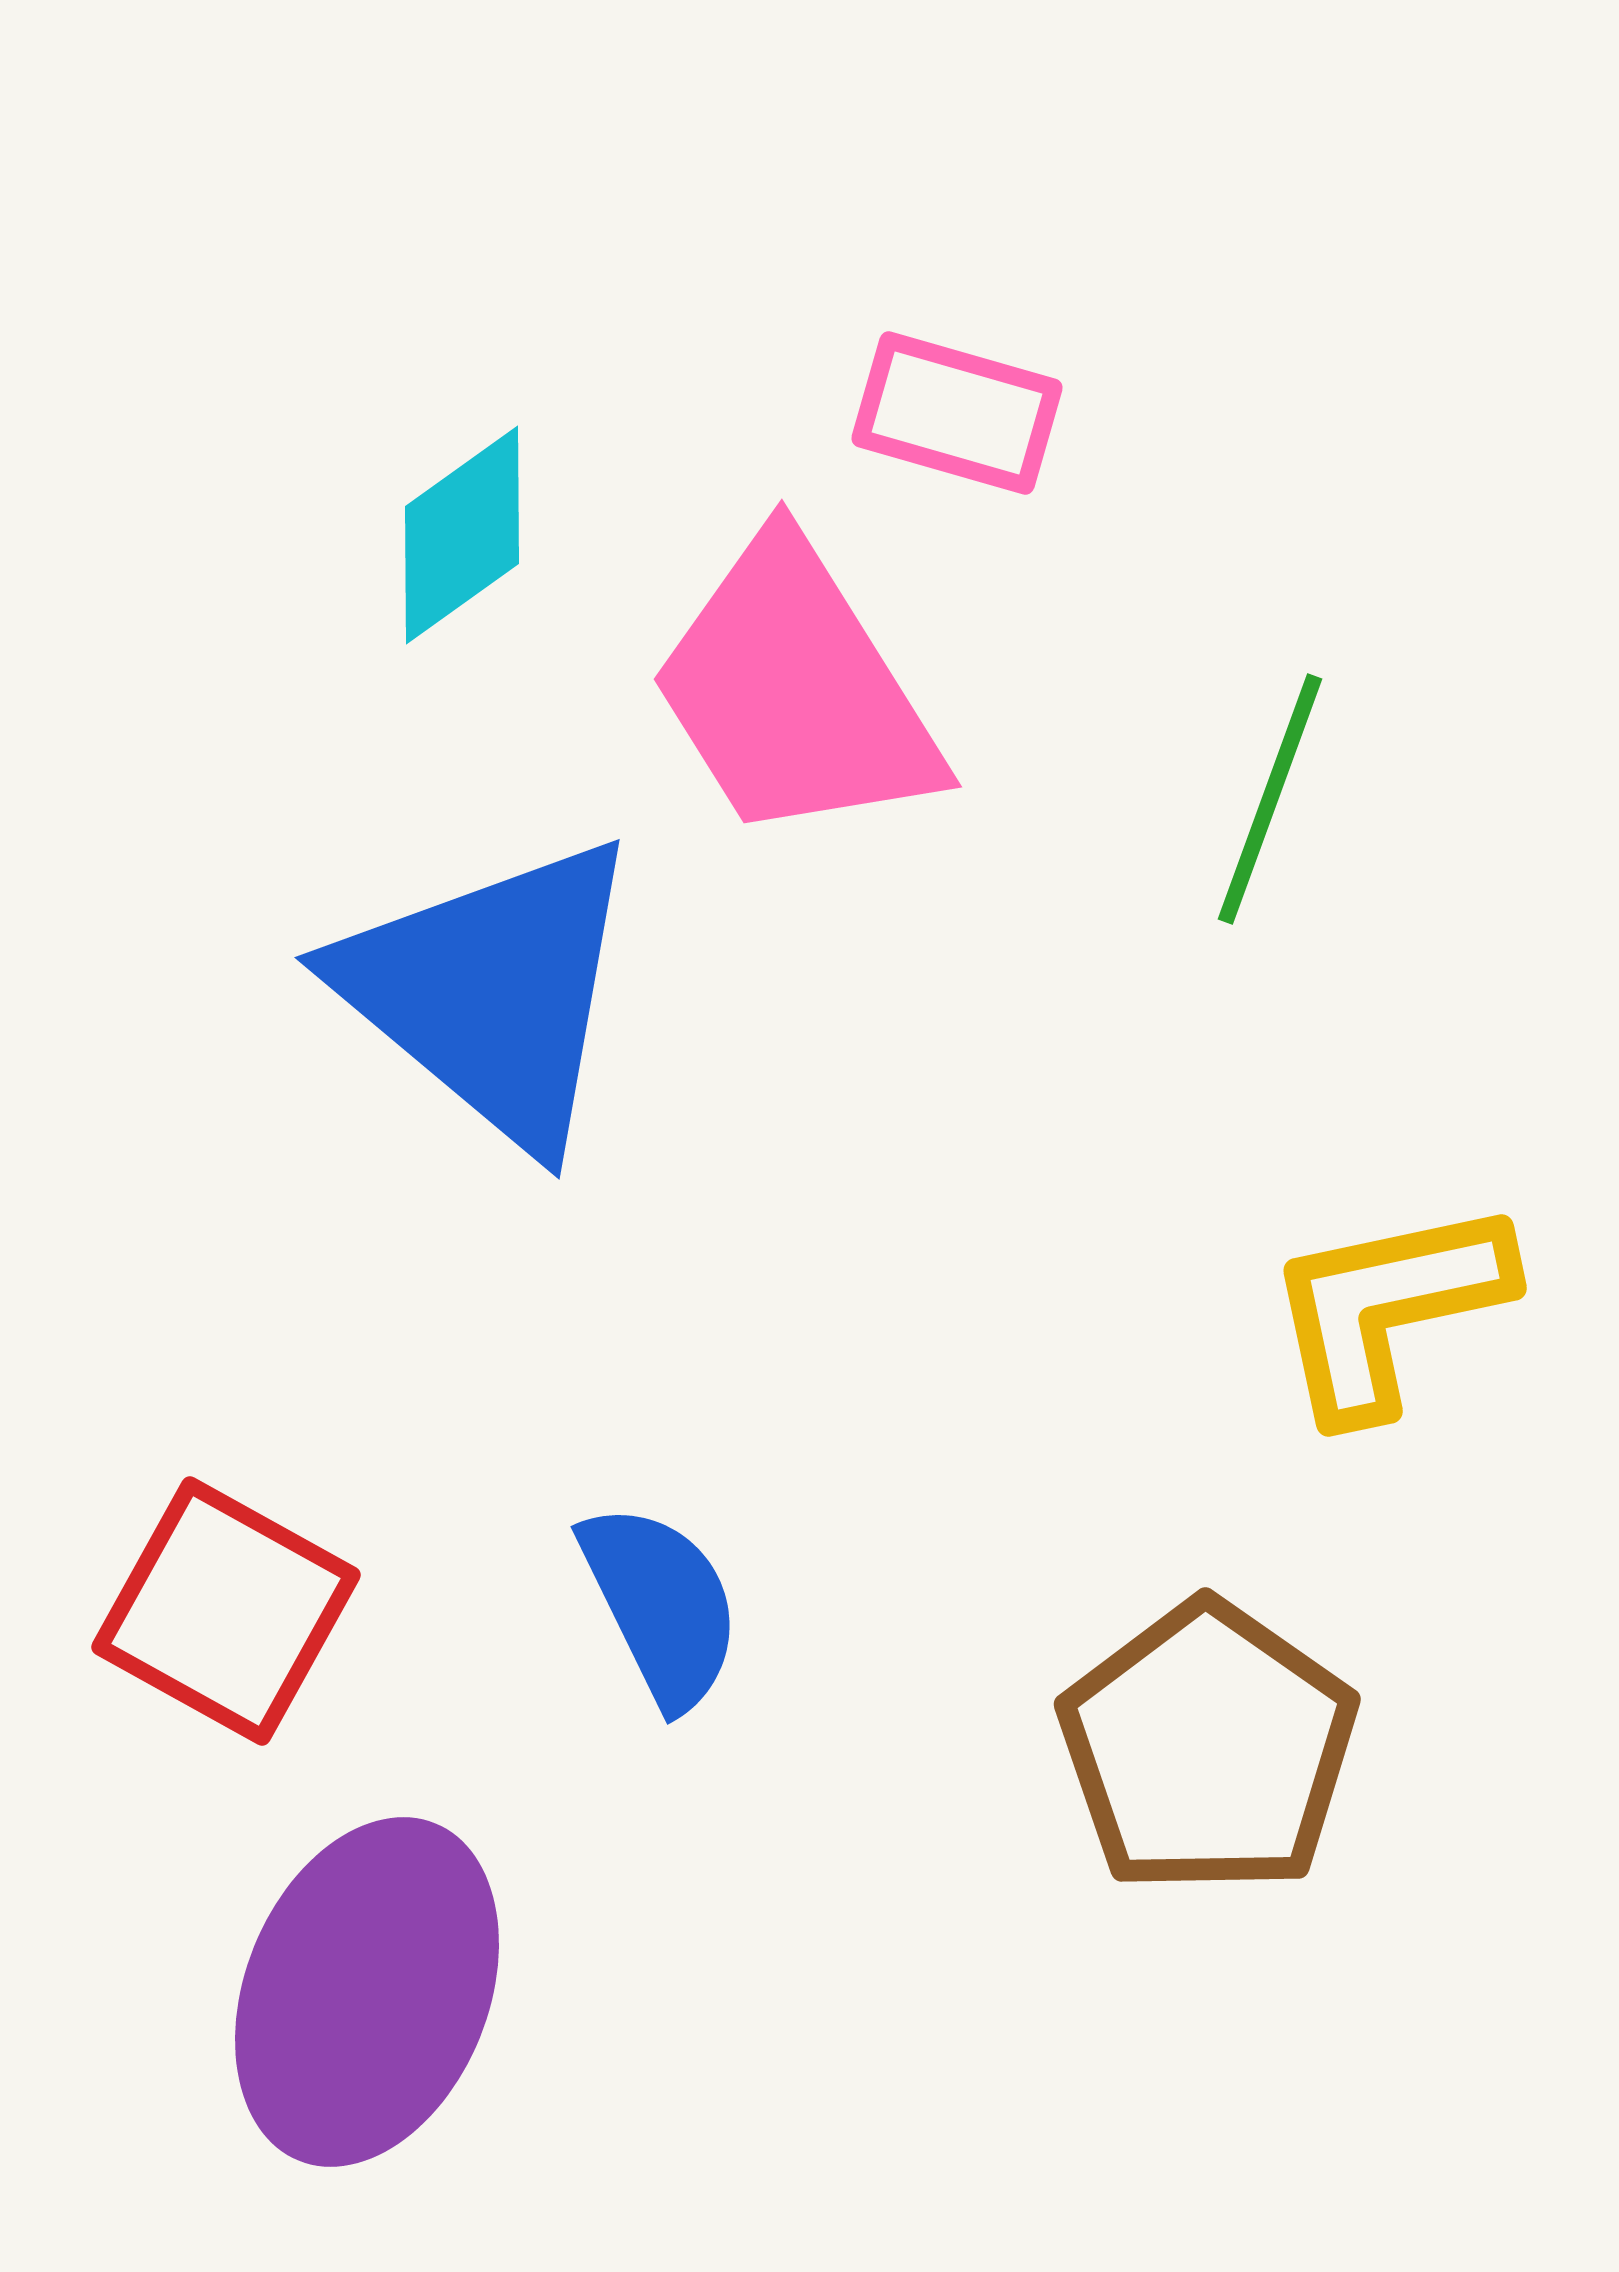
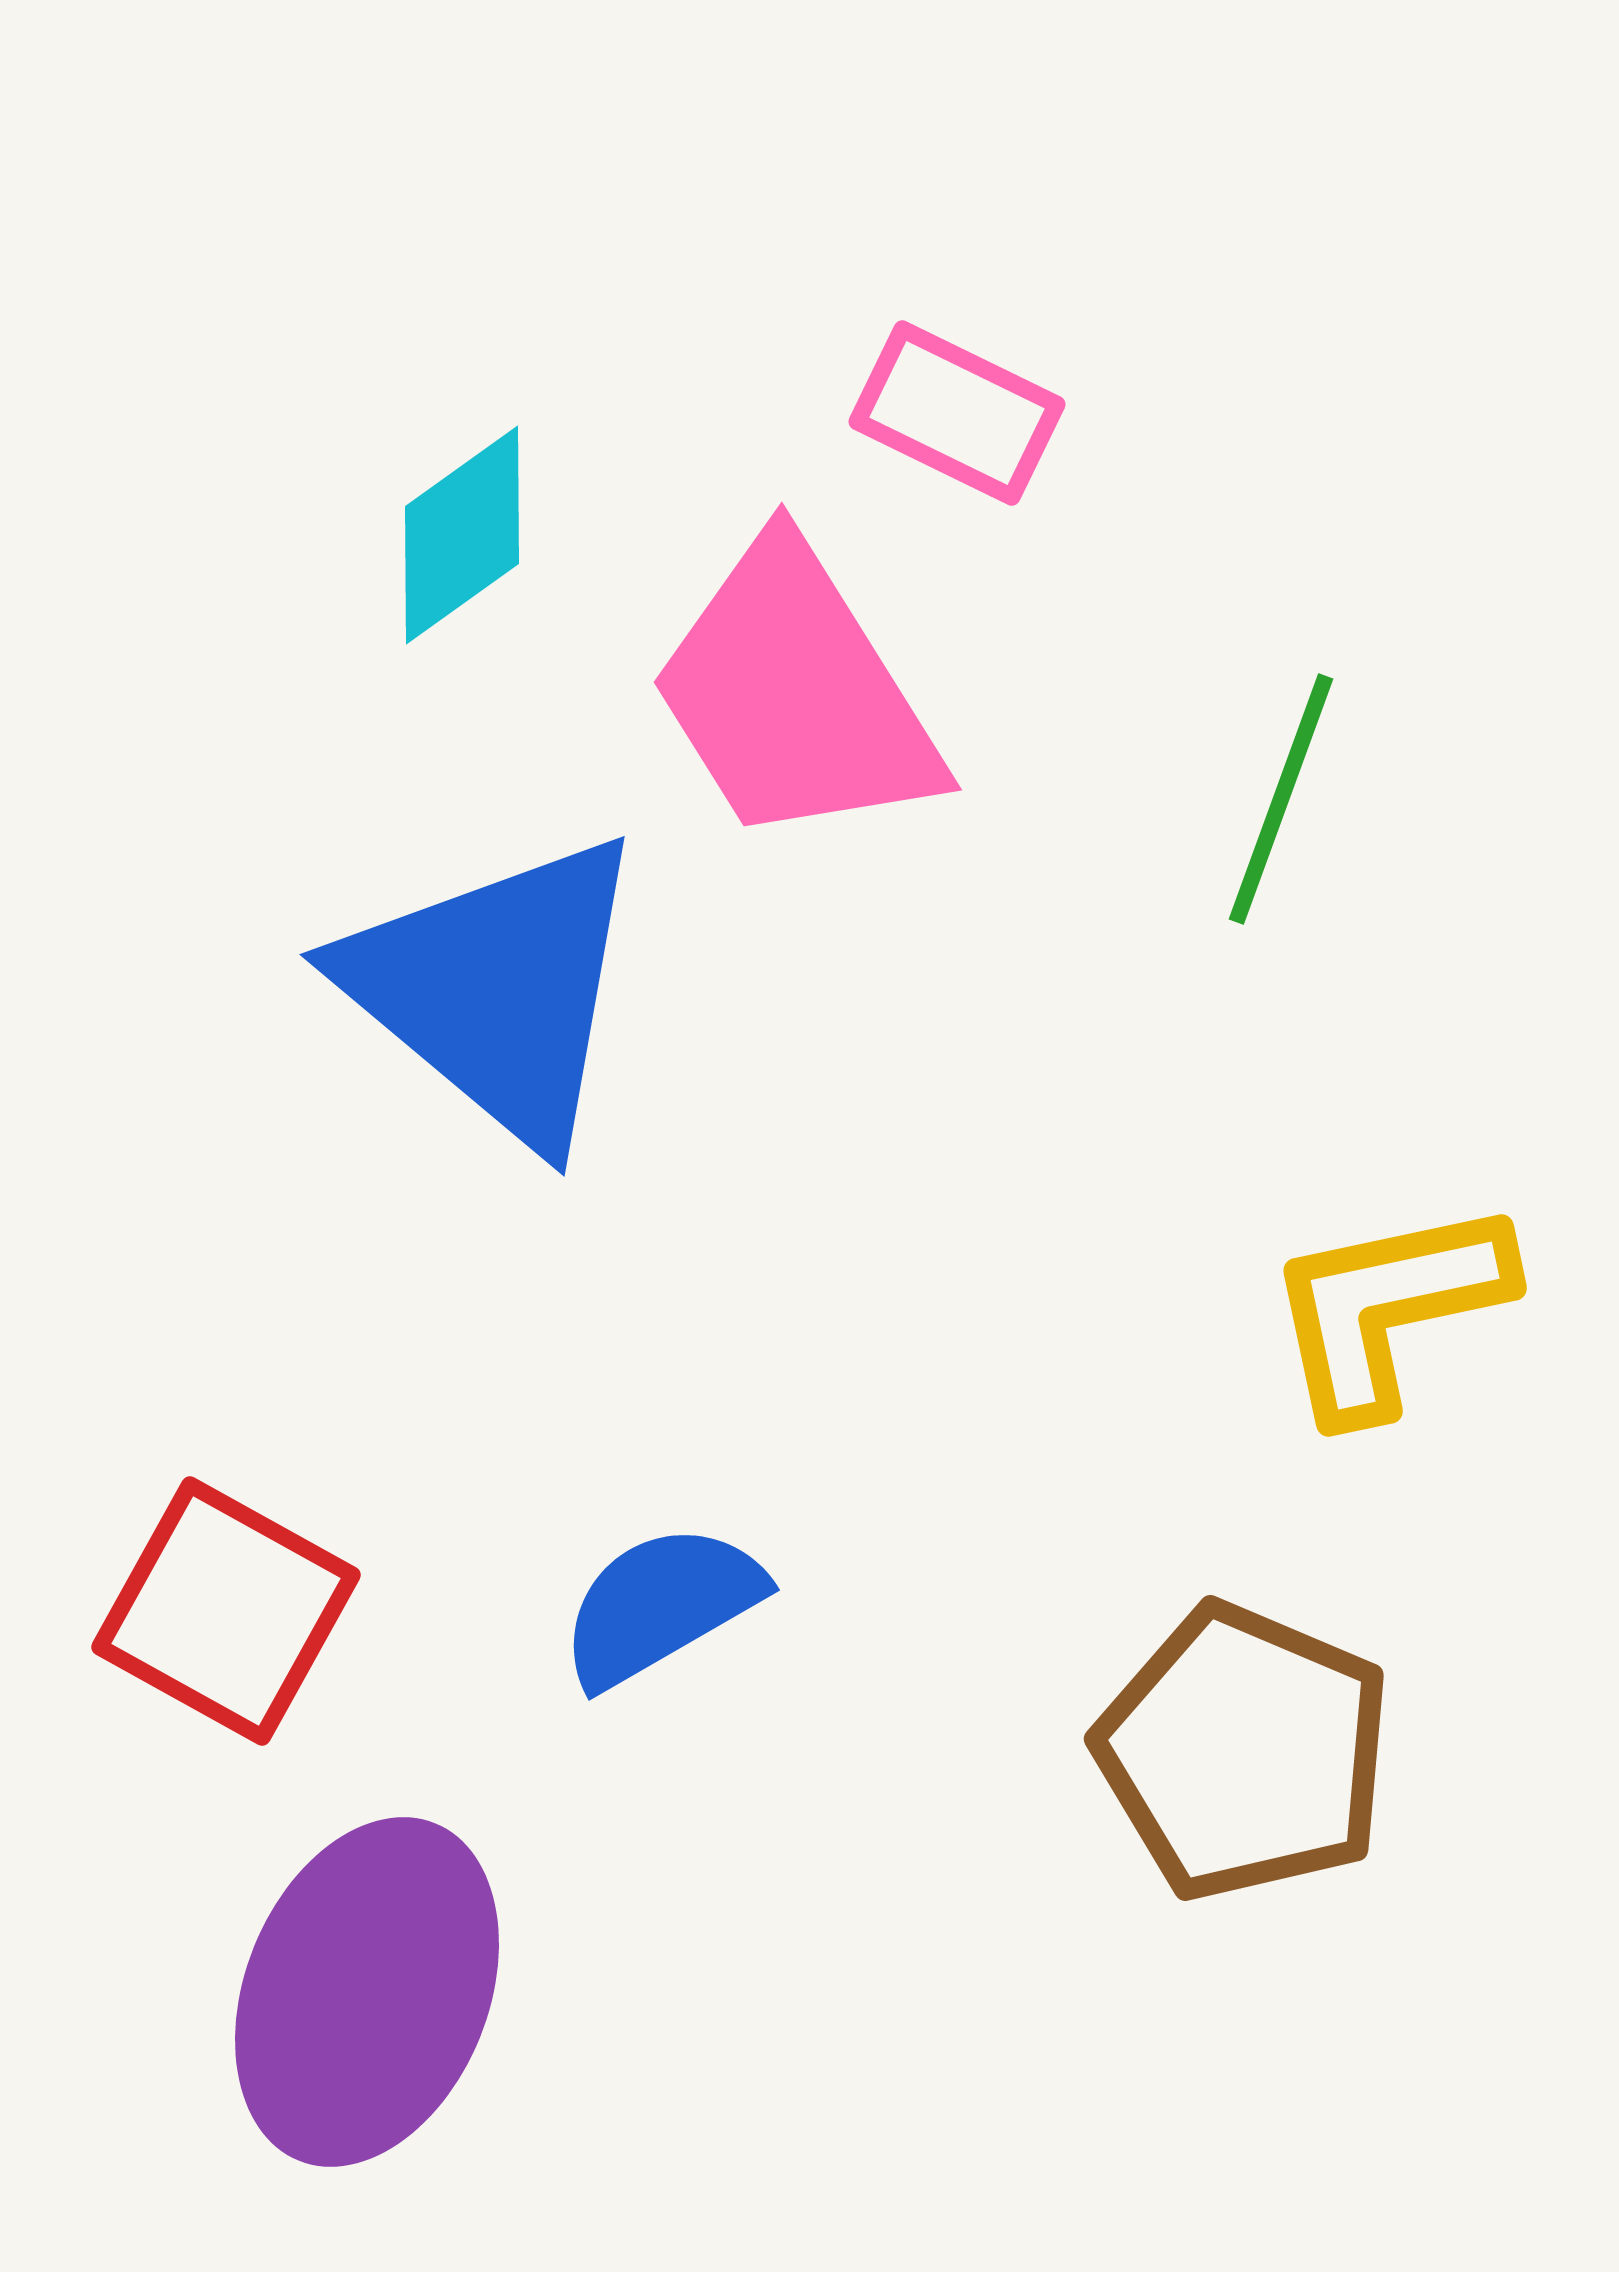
pink rectangle: rotated 10 degrees clockwise
pink trapezoid: moved 3 px down
green line: moved 11 px right
blue triangle: moved 5 px right, 3 px up
blue semicircle: rotated 94 degrees counterclockwise
brown pentagon: moved 36 px right, 4 px down; rotated 12 degrees counterclockwise
